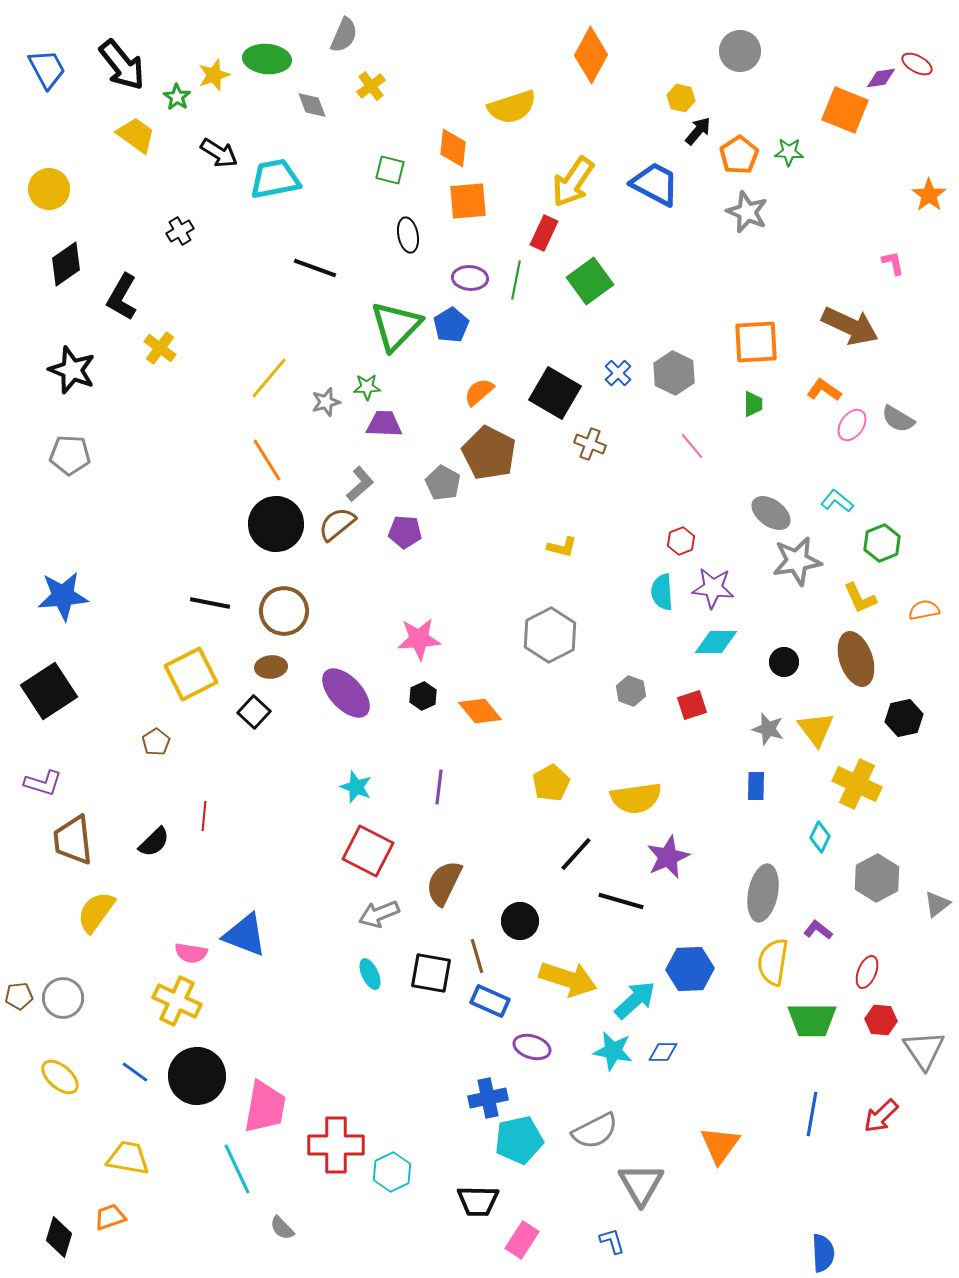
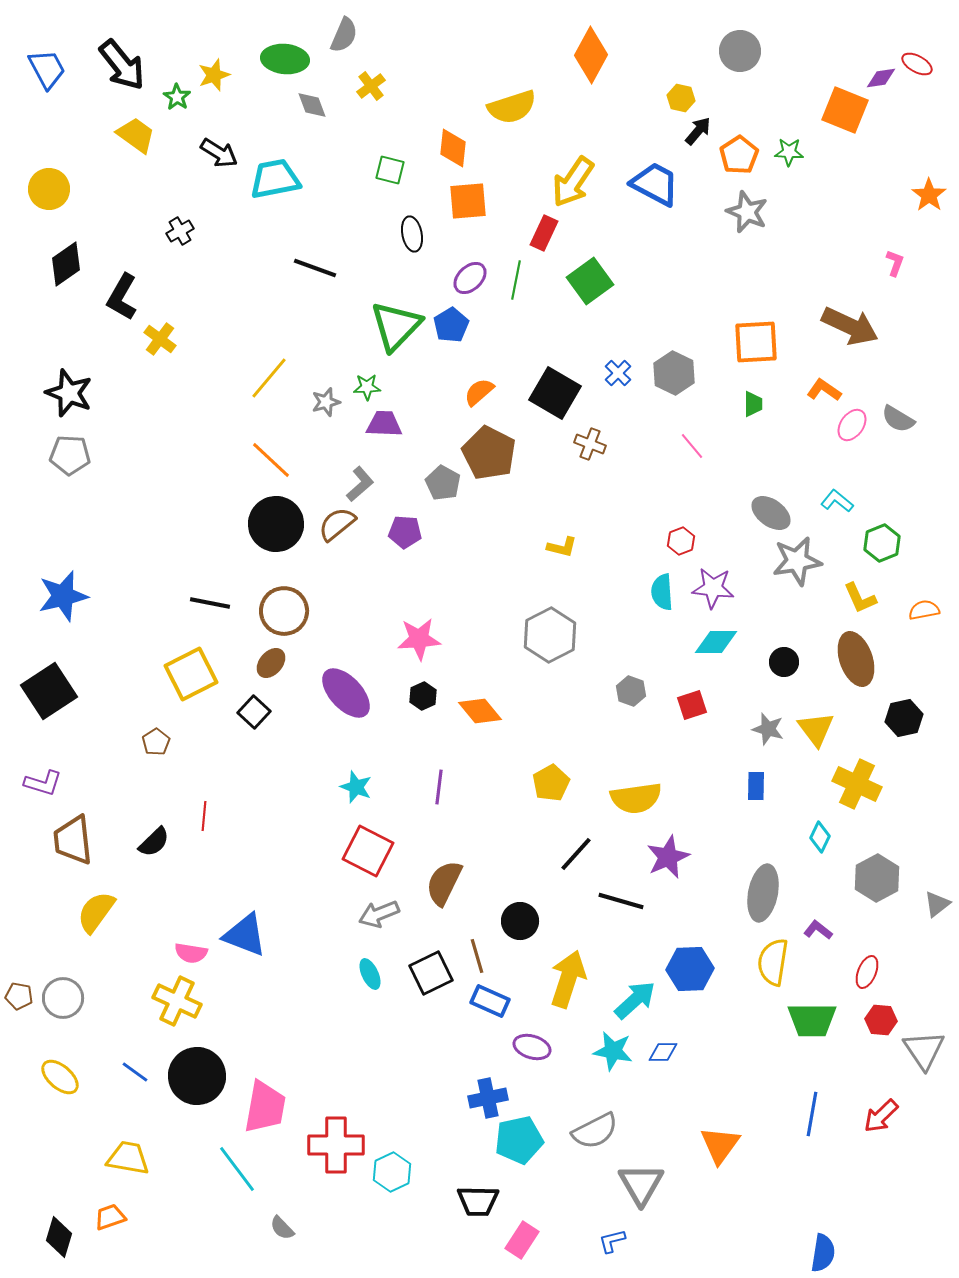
green ellipse at (267, 59): moved 18 px right
black ellipse at (408, 235): moved 4 px right, 1 px up
pink L-shape at (893, 263): moved 2 px right; rotated 32 degrees clockwise
purple ellipse at (470, 278): rotated 48 degrees counterclockwise
yellow cross at (160, 348): moved 9 px up
black star at (72, 370): moved 3 px left, 23 px down
orange line at (267, 460): moved 4 px right; rotated 15 degrees counterclockwise
blue star at (63, 596): rotated 9 degrees counterclockwise
brown ellipse at (271, 667): moved 4 px up; rotated 44 degrees counterclockwise
black square at (431, 973): rotated 36 degrees counterclockwise
yellow arrow at (568, 979): rotated 90 degrees counterclockwise
brown pentagon at (19, 996): rotated 16 degrees clockwise
cyan line at (237, 1169): rotated 12 degrees counterclockwise
blue L-shape at (612, 1241): rotated 88 degrees counterclockwise
blue semicircle at (823, 1253): rotated 12 degrees clockwise
